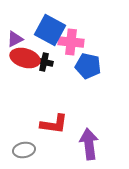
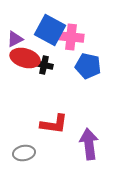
pink cross: moved 5 px up
black cross: moved 3 px down
gray ellipse: moved 3 px down
